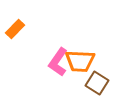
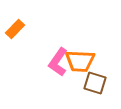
brown square: moved 2 px left; rotated 15 degrees counterclockwise
